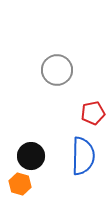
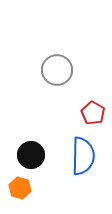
red pentagon: rotated 30 degrees counterclockwise
black circle: moved 1 px up
orange hexagon: moved 4 px down
